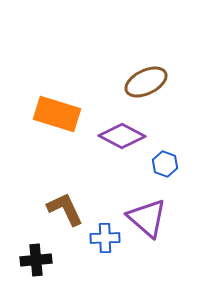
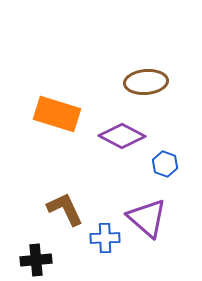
brown ellipse: rotated 21 degrees clockwise
